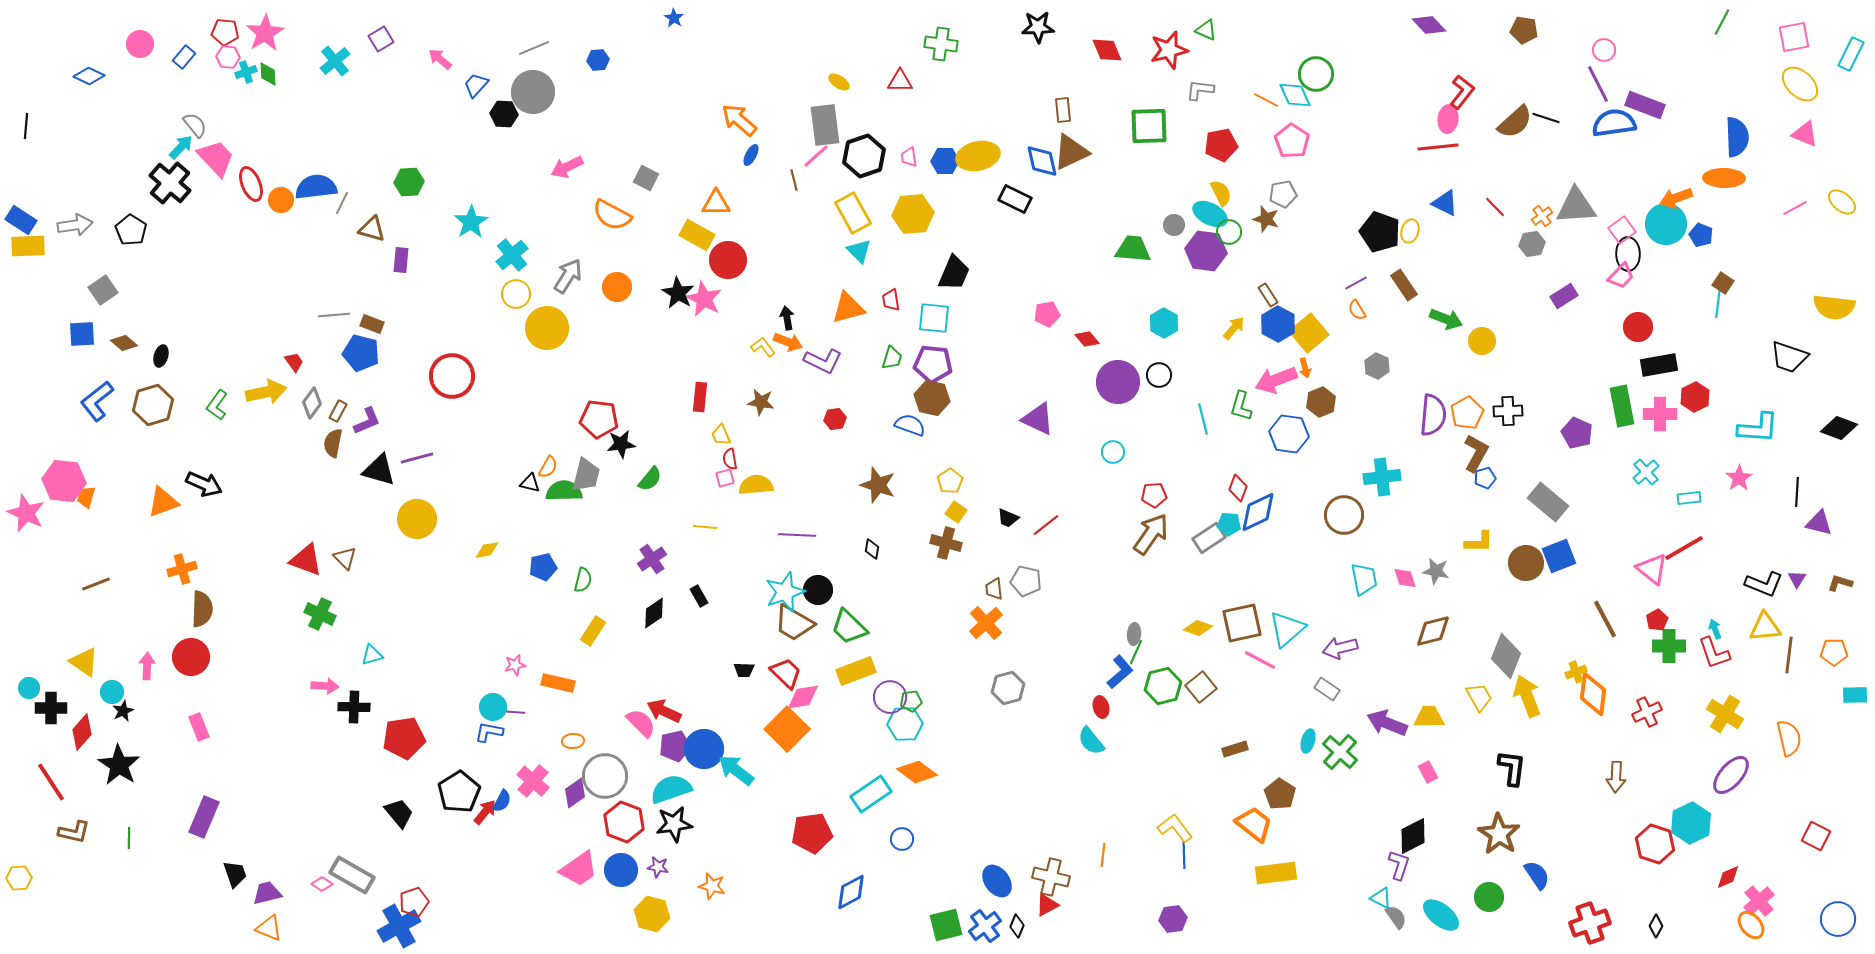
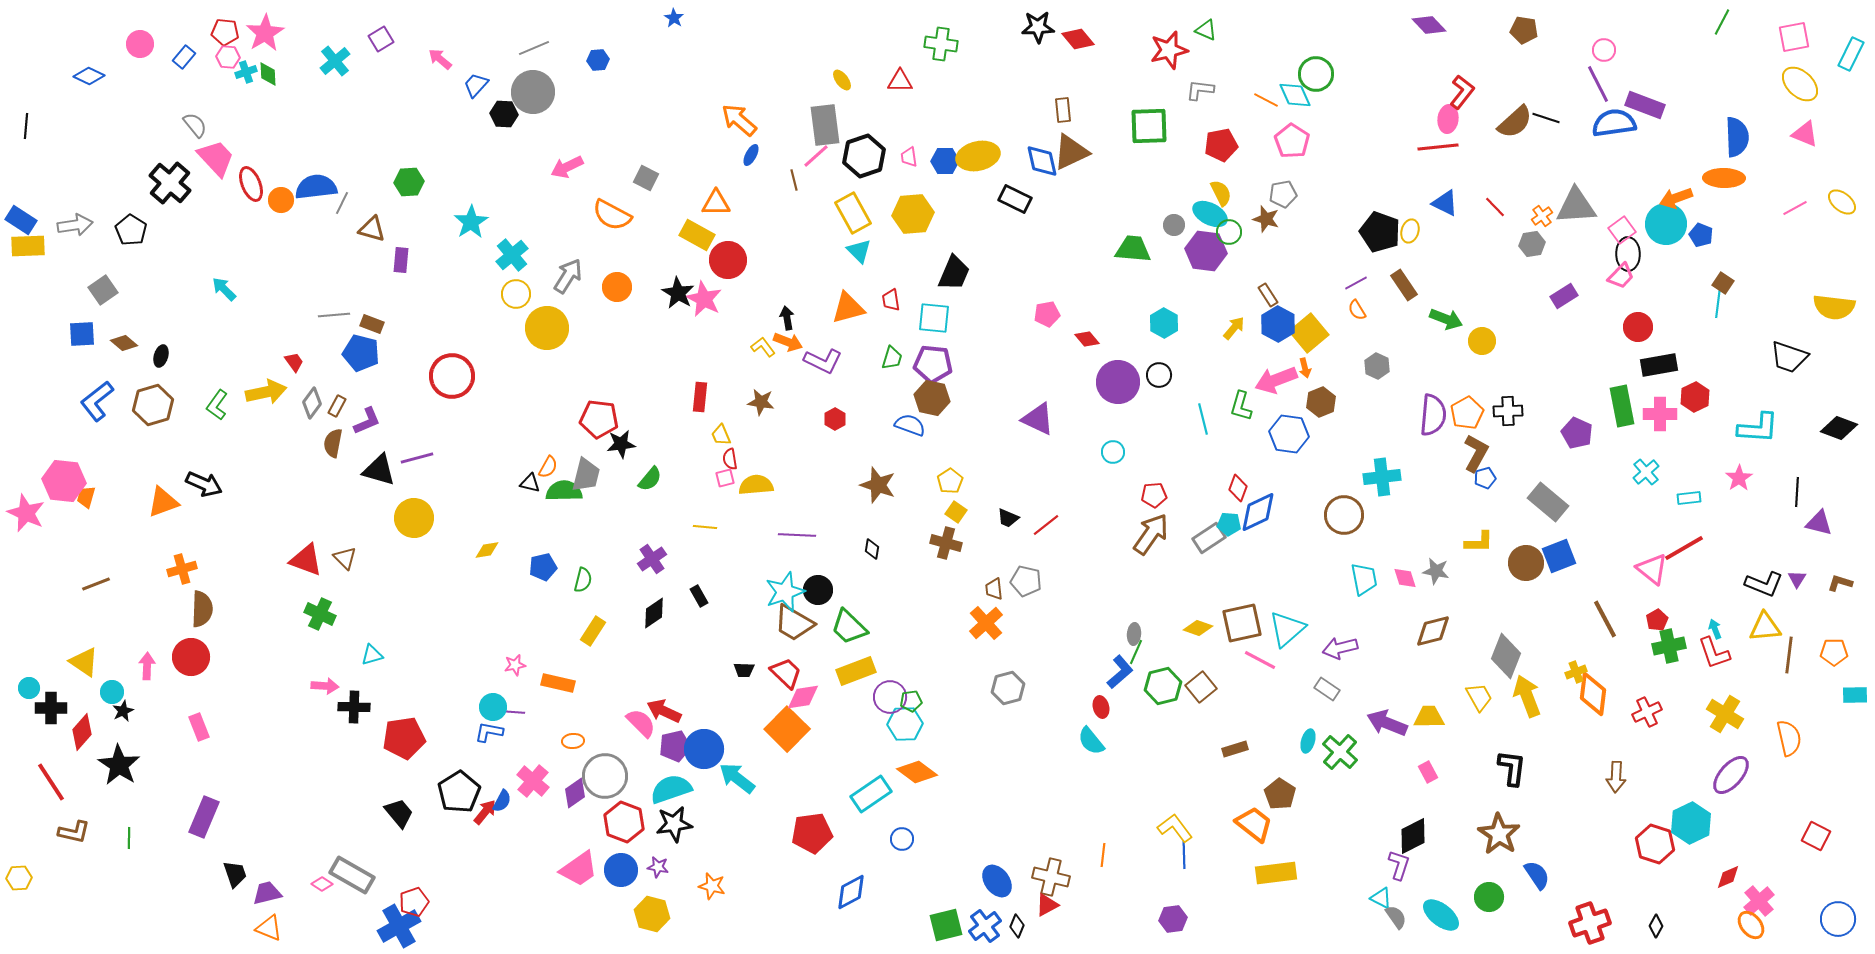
red diamond at (1107, 50): moved 29 px left, 11 px up; rotated 16 degrees counterclockwise
yellow ellipse at (839, 82): moved 3 px right, 2 px up; rotated 20 degrees clockwise
cyan arrow at (181, 147): moved 43 px right, 142 px down; rotated 88 degrees counterclockwise
brown rectangle at (338, 411): moved 1 px left, 5 px up
red hexagon at (835, 419): rotated 20 degrees counterclockwise
yellow circle at (417, 519): moved 3 px left, 1 px up
green cross at (1669, 646): rotated 12 degrees counterclockwise
cyan arrow at (736, 770): moved 1 px right, 8 px down
